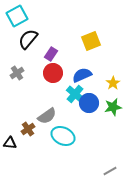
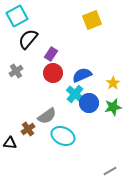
yellow square: moved 1 px right, 21 px up
gray cross: moved 1 px left, 2 px up
